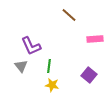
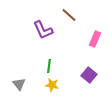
pink rectangle: rotated 63 degrees counterclockwise
purple L-shape: moved 12 px right, 16 px up
gray triangle: moved 2 px left, 18 px down
